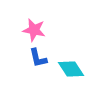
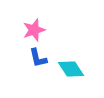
pink star: rotated 30 degrees counterclockwise
